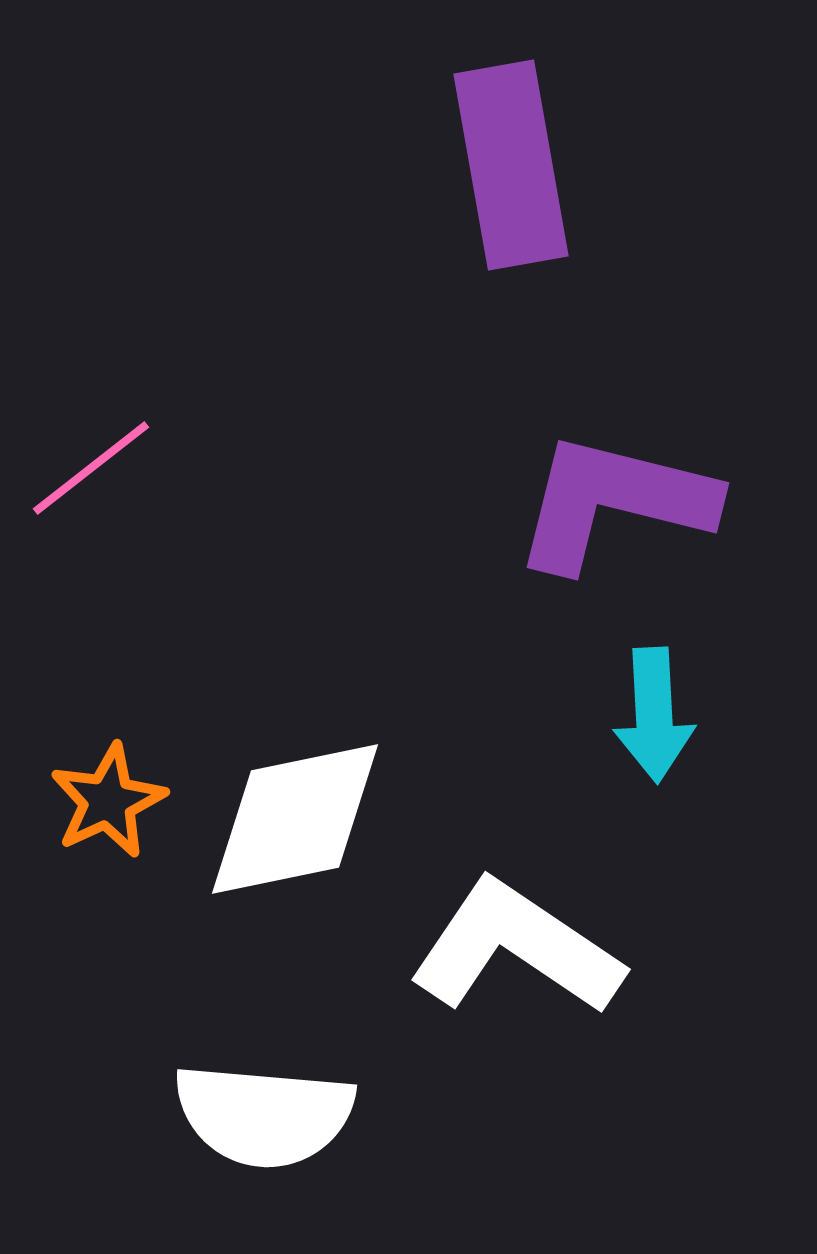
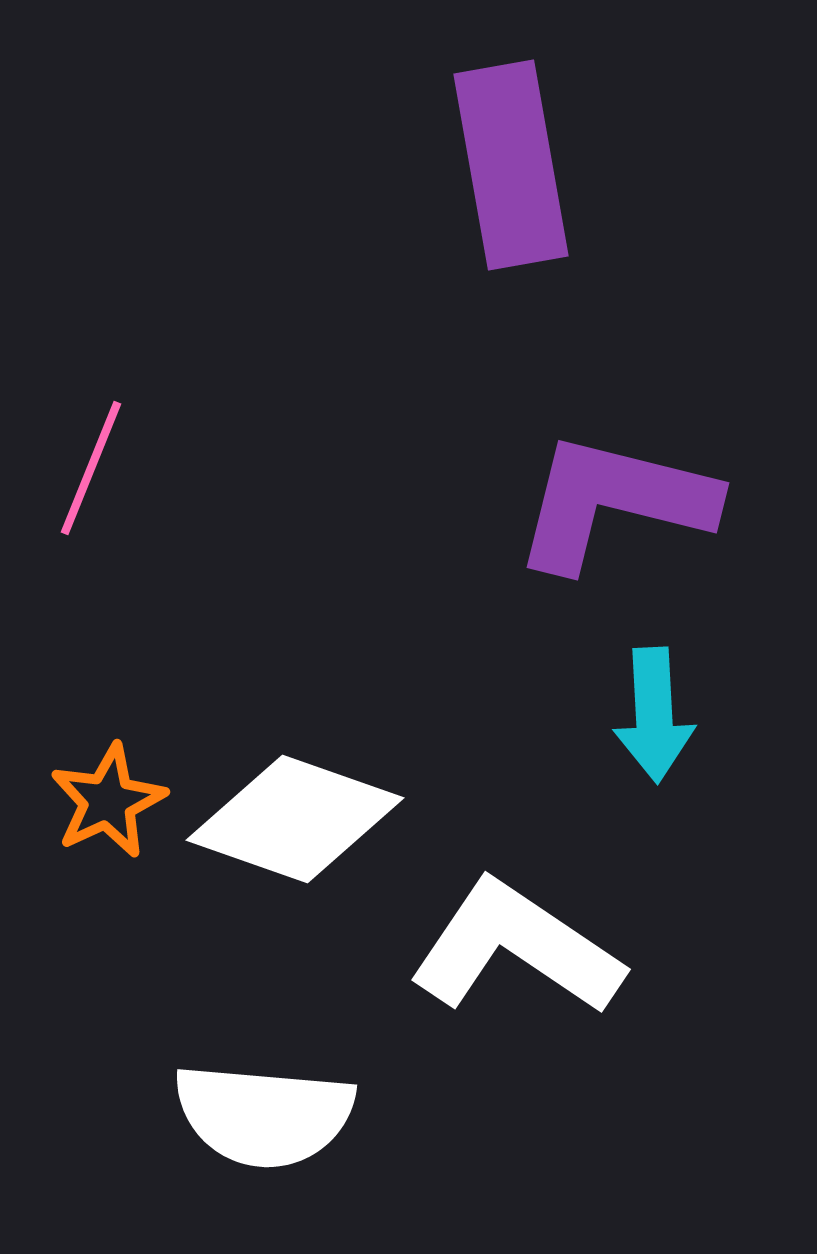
pink line: rotated 30 degrees counterclockwise
white diamond: rotated 31 degrees clockwise
